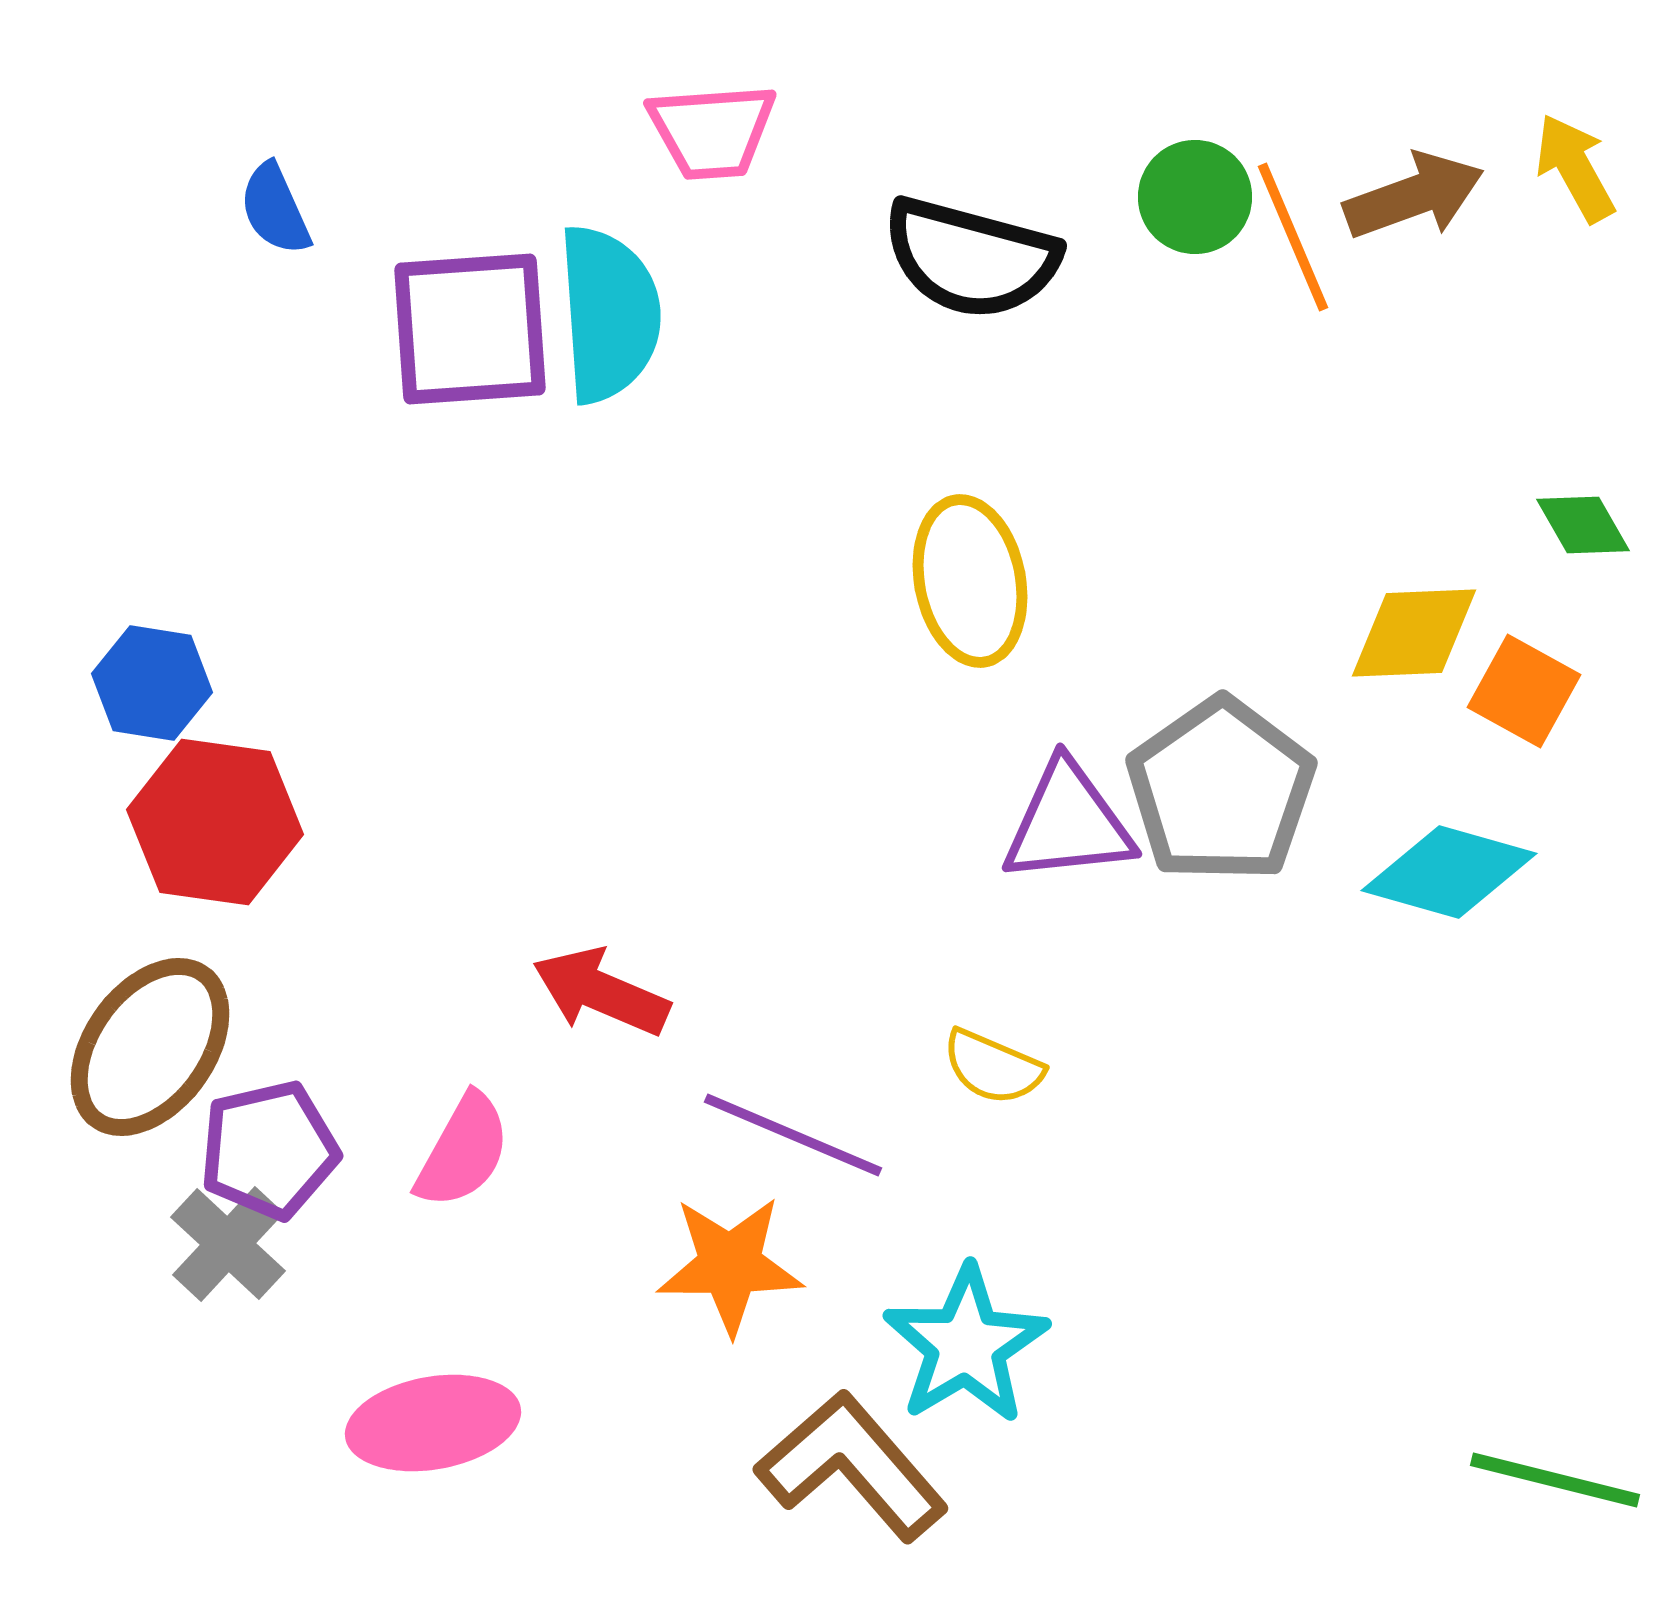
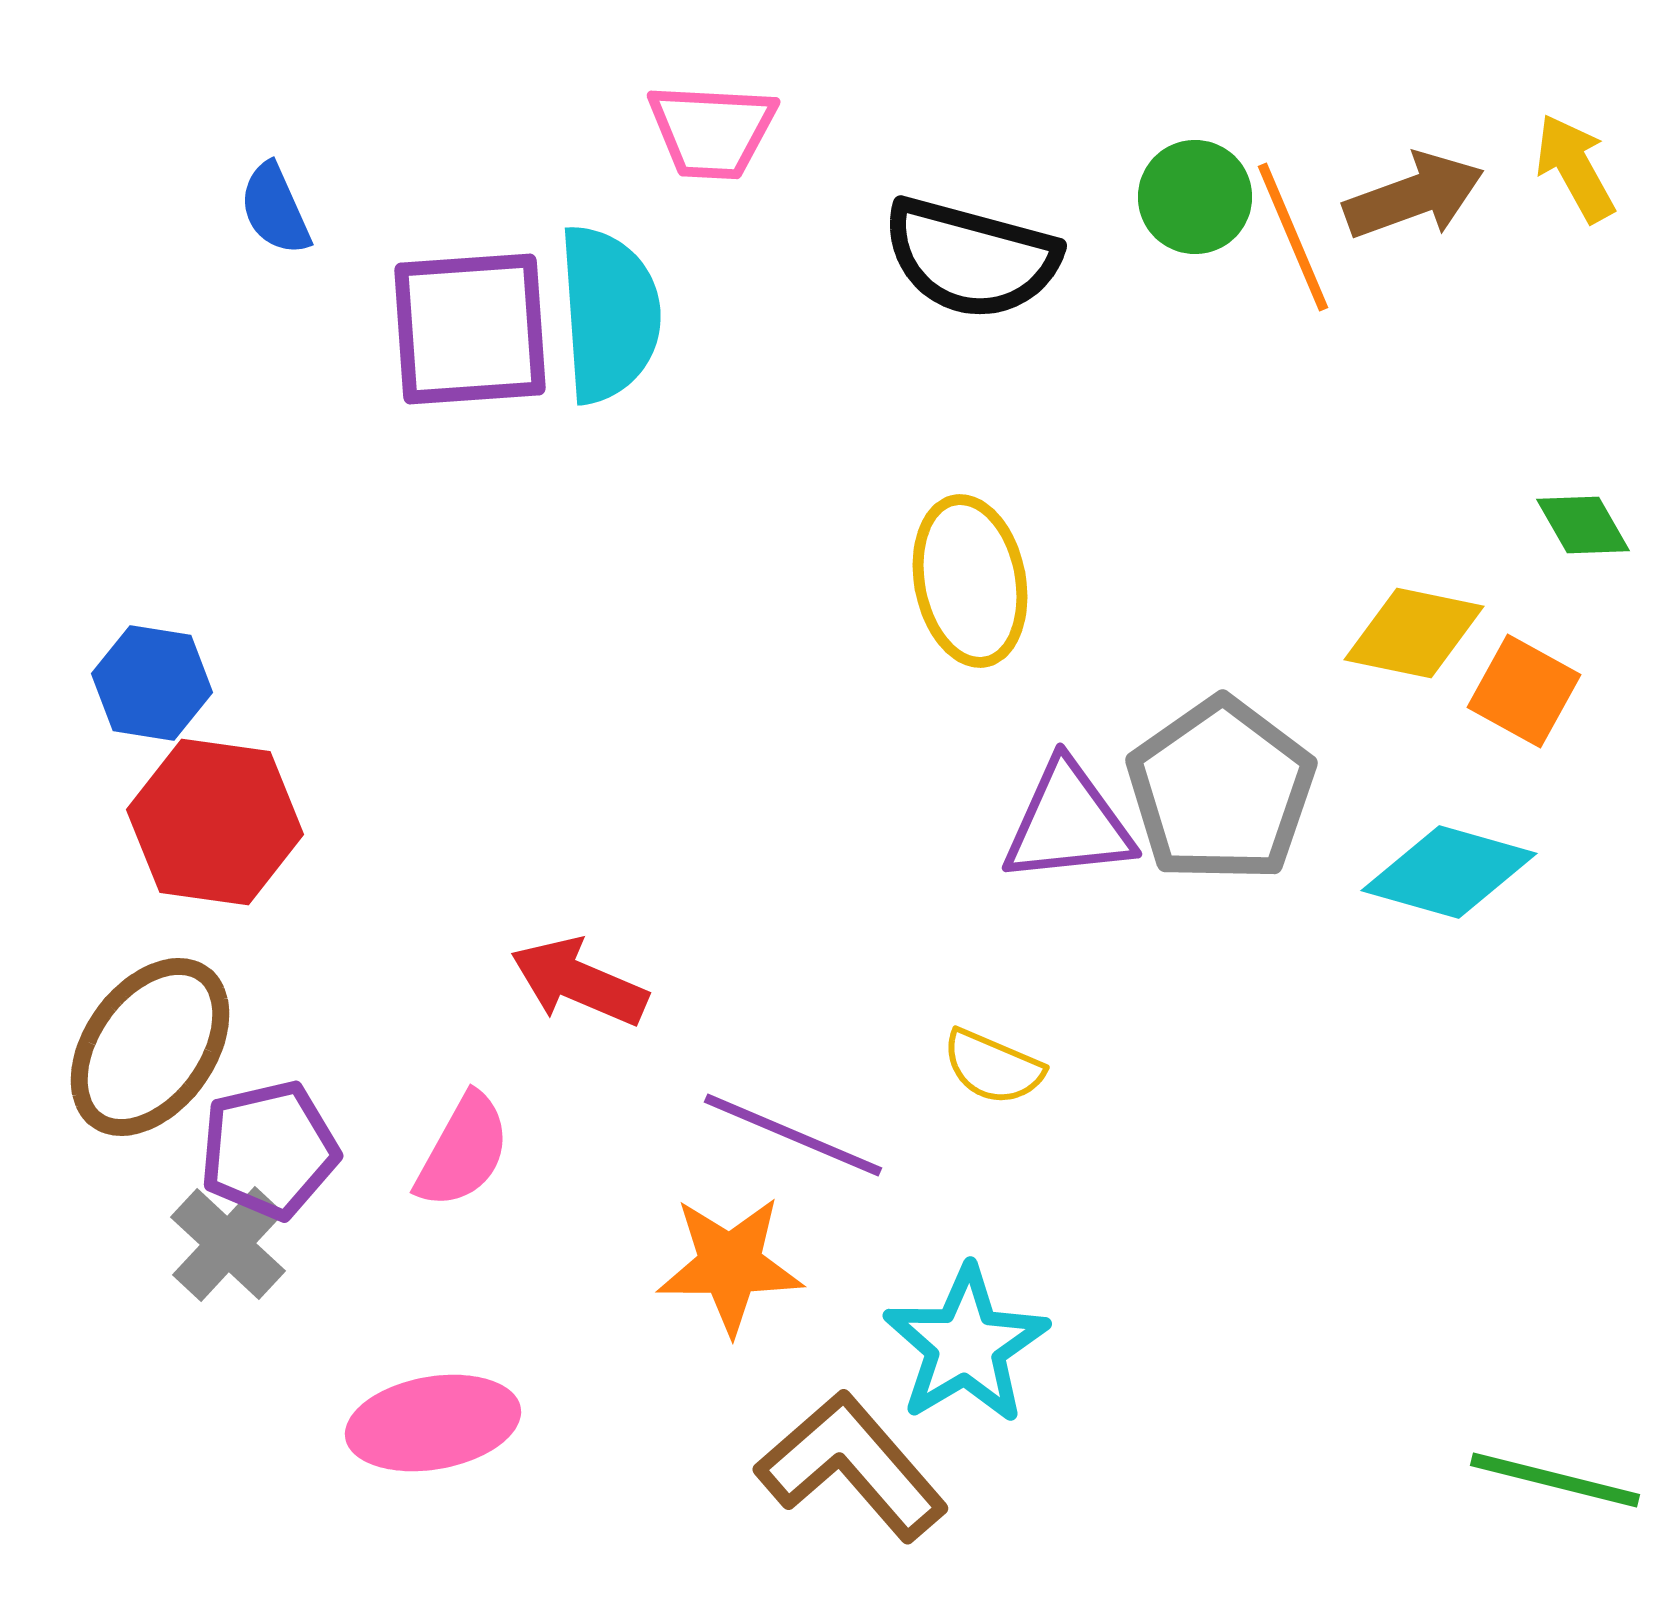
pink trapezoid: rotated 7 degrees clockwise
yellow diamond: rotated 14 degrees clockwise
red arrow: moved 22 px left, 10 px up
